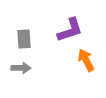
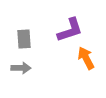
orange arrow: moved 2 px up
